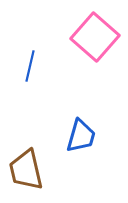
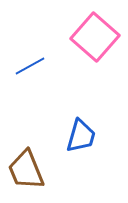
blue line: rotated 48 degrees clockwise
brown trapezoid: rotated 9 degrees counterclockwise
